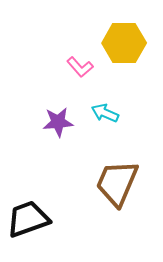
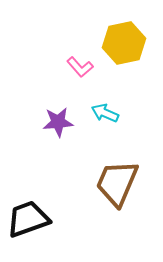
yellow hexagon: rotated 12 degrees counterclockwise
